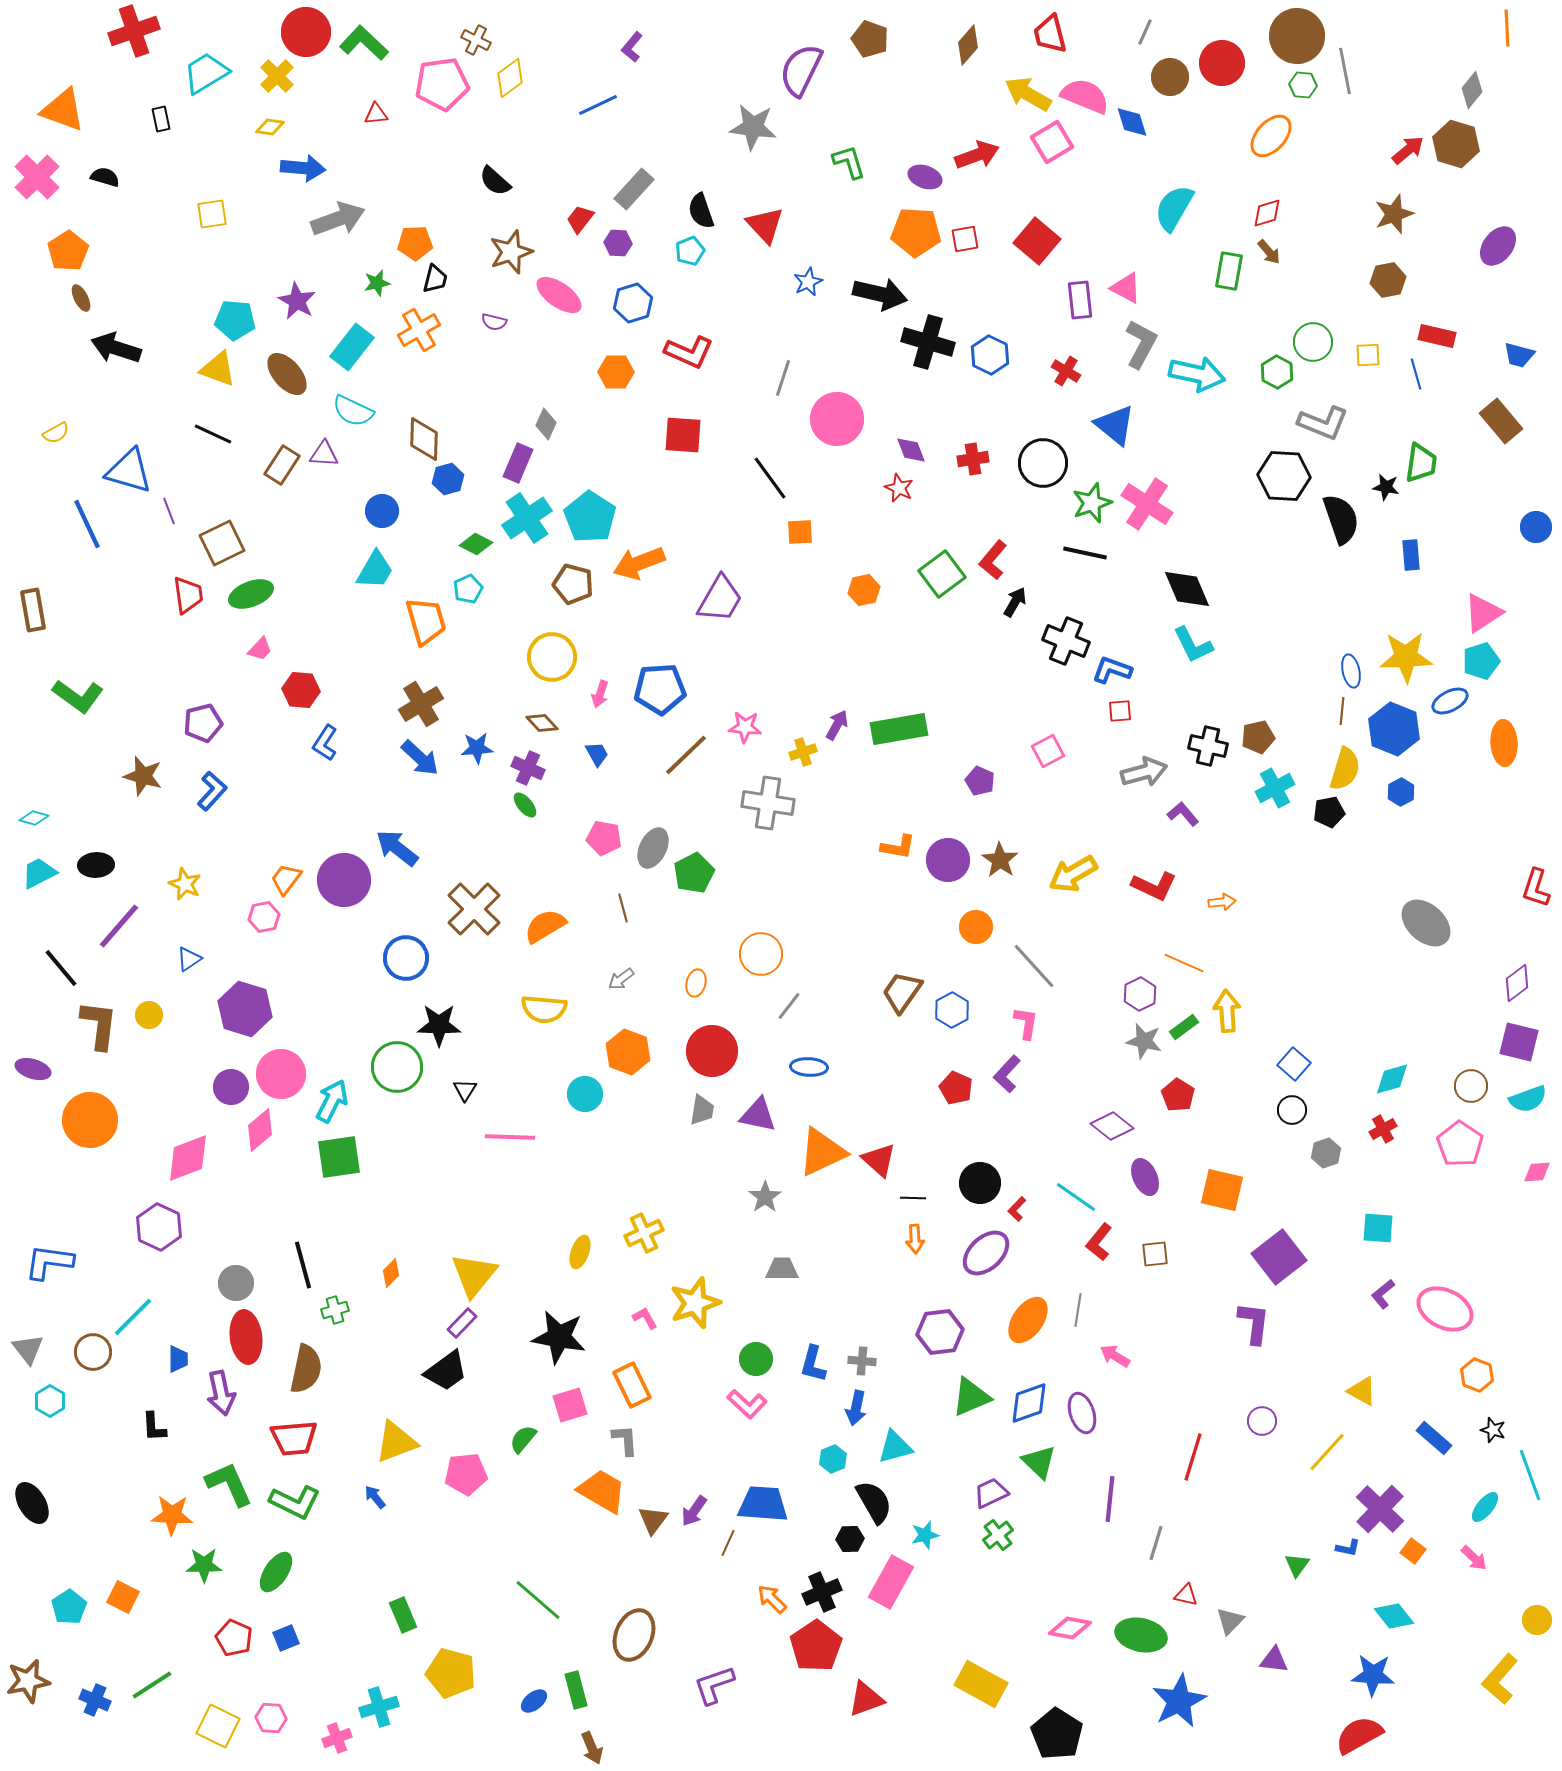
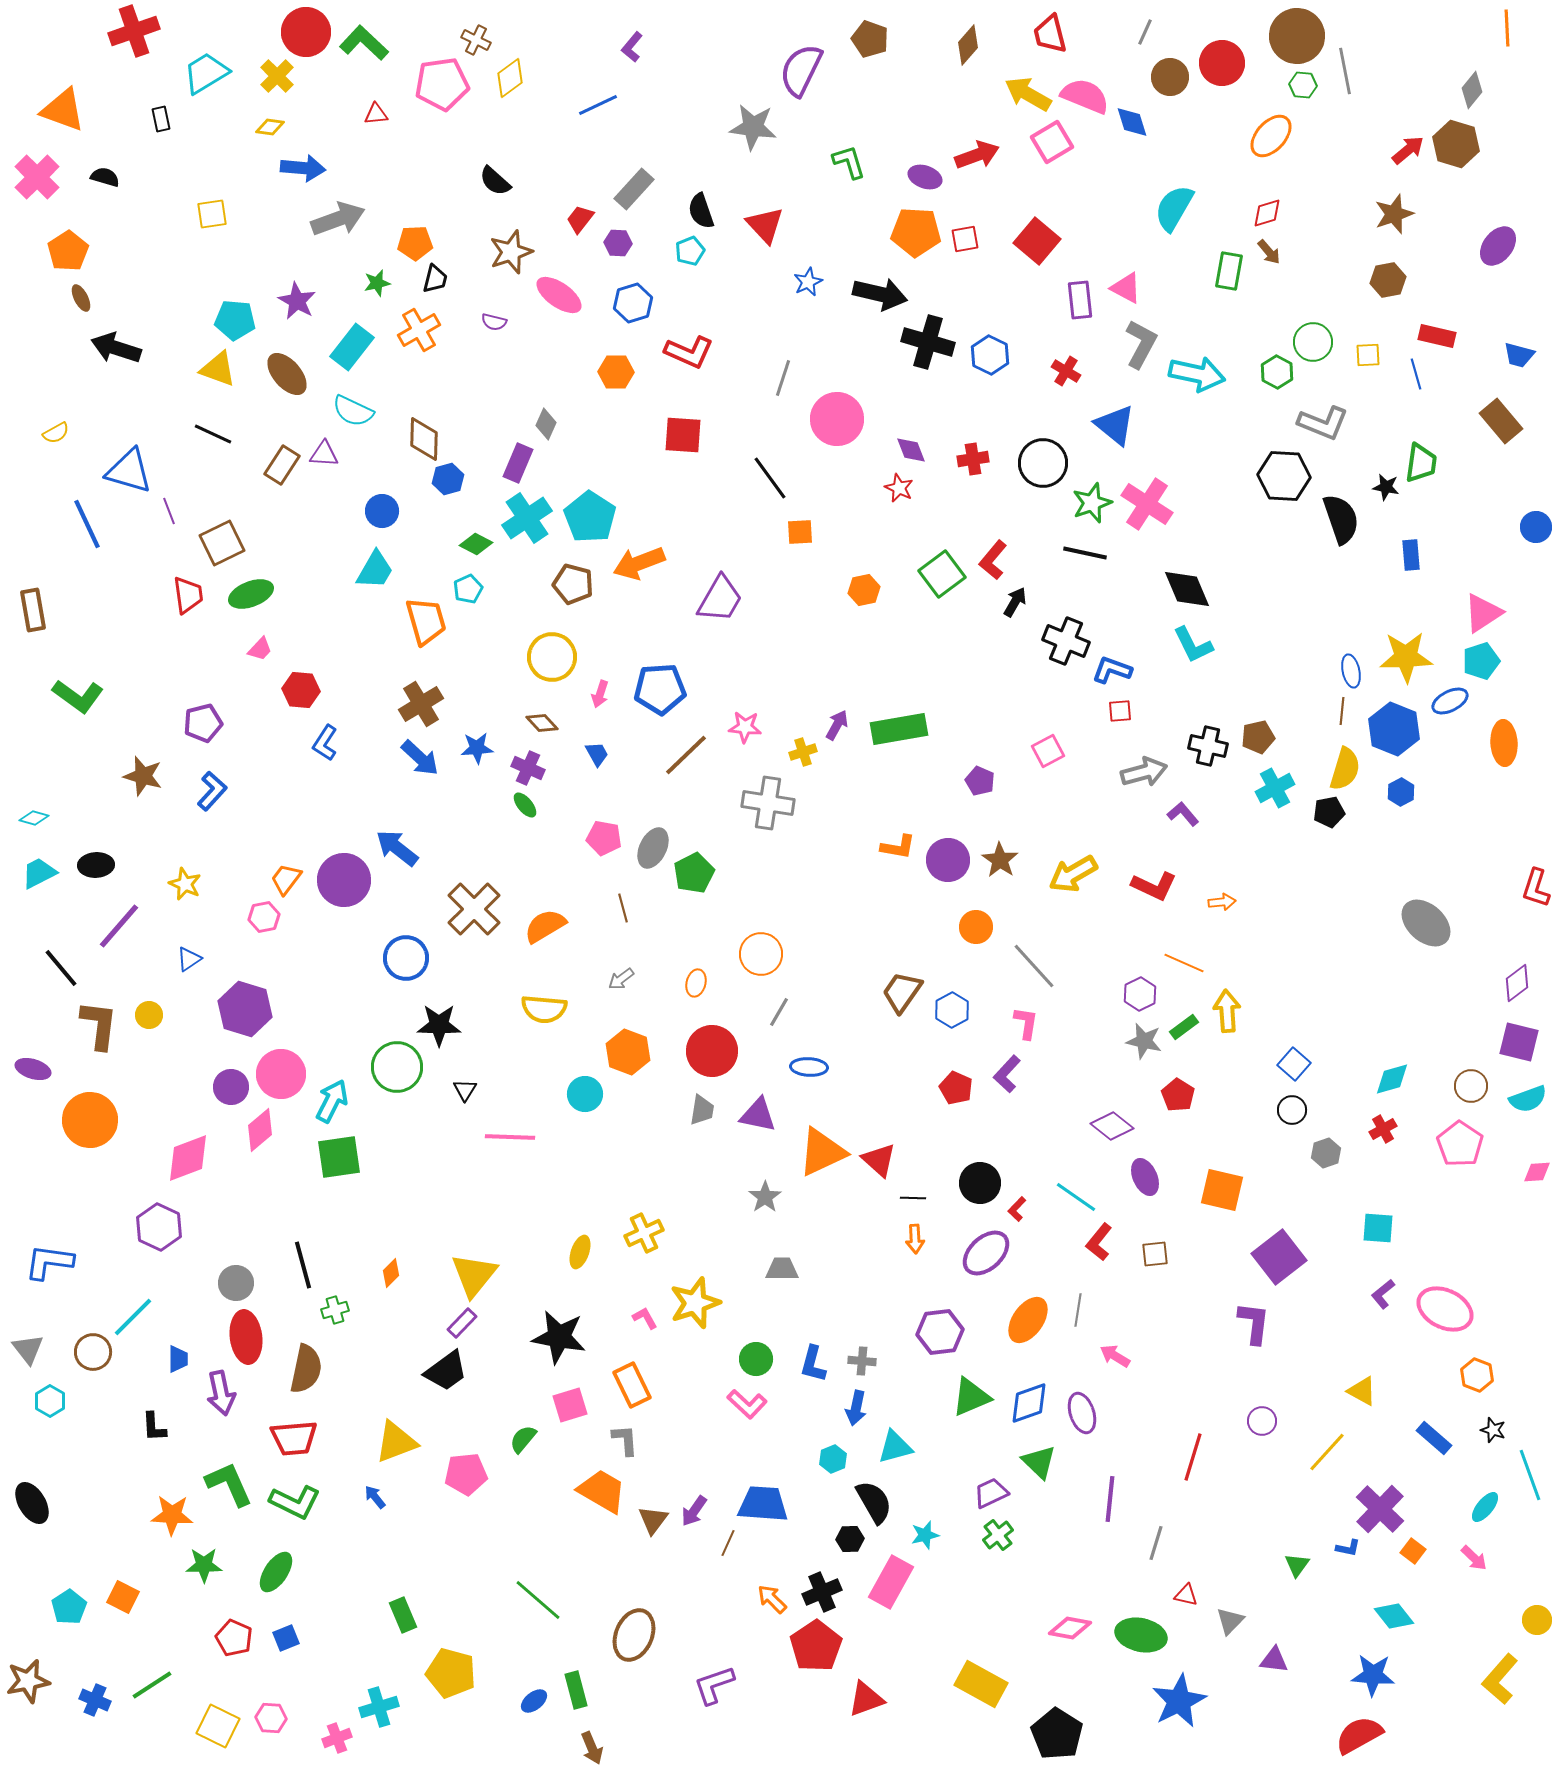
gray line at (789, 1006): moved 10 px left, 6 px down; rotated 8 degrees counterclockwise
